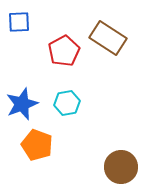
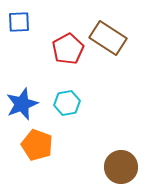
red pentagon: moved 4 px right, 2 px up
